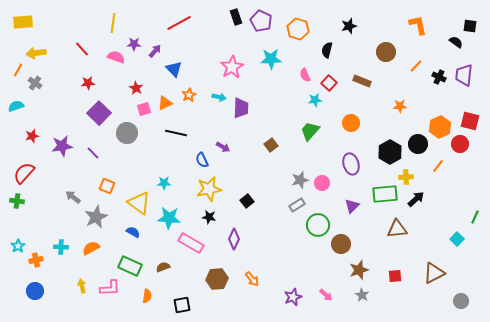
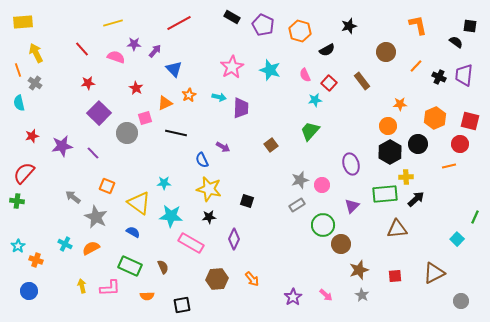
black rectangle at (236, 17): moved 4 px left; rotated 42 degrees counterclockwise
purple pentagon at (261, 21): moved 2 px right, 4 px down
yellow line at (113, 23): rotated 66 degrees clockwise
orange hexagon at (298, 29): moved 2 px right, 2 px down
black semicircle at (327, 50): rotated 133 degrees counterclockwise
yellow arrow at (36, 53): rotated 72 degrees clockwise
cyan star at (271, 59): moved 1 px left, 11 px down; rotated 20 degrees clockwise
orange line at (18, 70): rotated 48 degrees counterclockwise
brown rectangle at (362, 81): rotated 30 degrees clockwise
cyan semicircle at (16, 106): moved 3 px right, 3 px up; rotated 84 degrees counterclockwise
orange star at (400, 106): moved 2 px up
pink square at (144, 109): moved 1 px right, 9 px down
orange circle at (351, 123): moved 37 px right, 3 px down
orange hexagon at (440, 127): moved 5 px left, 9 px up
orange line at (438, 166): moved 11 px right; rotated 40 degrees clockwise
pink circle at (322, 183): moved 2 px down
yellow star at (209, 189): rotated 25 degrees clockwise
black square at (247, 201): rotated 32 degrees counterclockwise
gray star at (96, 217): rotated 20 degrees counterclockwise
black star at (209, 217): rotated 16 degrees counterclockwise
cyan star at (169, 218): moved 2 px right, 2 px up
green circle at (318, 225): moved 5 px right
cyan cross at (61, 247): moved 4 px right, 3 px up; rotated 24 degrees clockwise
orange cross at (36, 260): rotated 32 degrees clockwise
brown semicircle at (163, 267): rotated 88 degrees clockwise
blue circle at (35, 291): moved 6 px left
orange semicircle at (147, 296): rotated 80 degrees clockwise
purple star at (293, 297): rotated 12 degrees counterclockwise
